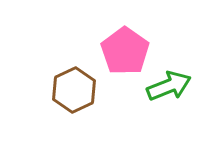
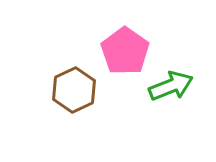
green arrow: moved 2 px right
